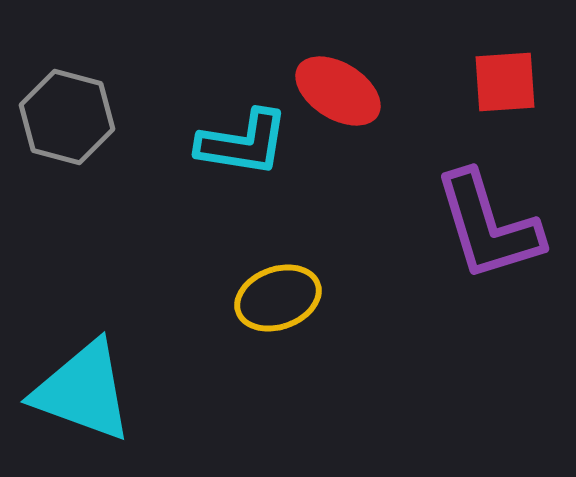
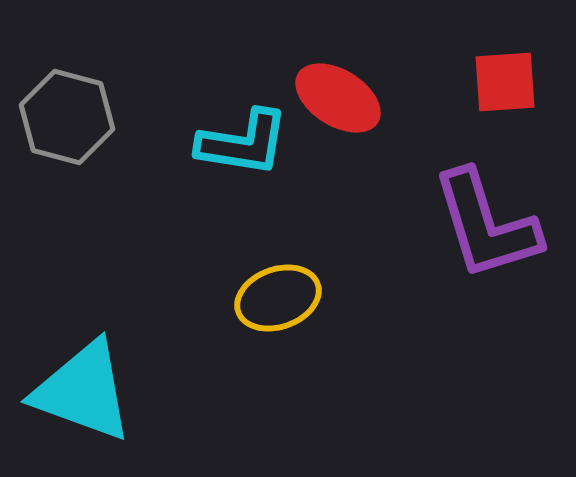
red ellipse: moved 7 px down
purple L-shape: moved 2 px left, 1 px up
